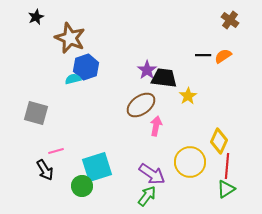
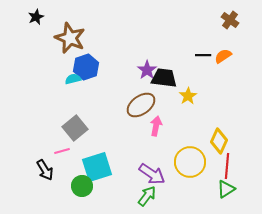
gray square: moved 39 px right, 15 px down; rotated 35 degrees clockwise
pink line: moved 6 px right
